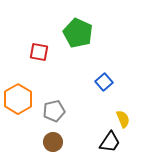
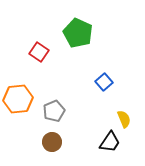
red square: rotated 24 degrees clockwise
orange hexagon: rotated 24 degrees clockwise
gray pentagon: rotated 10 degrees counterclockwise
yellow semicircle: moved 1 px right
brown circle: moved 1 px left
